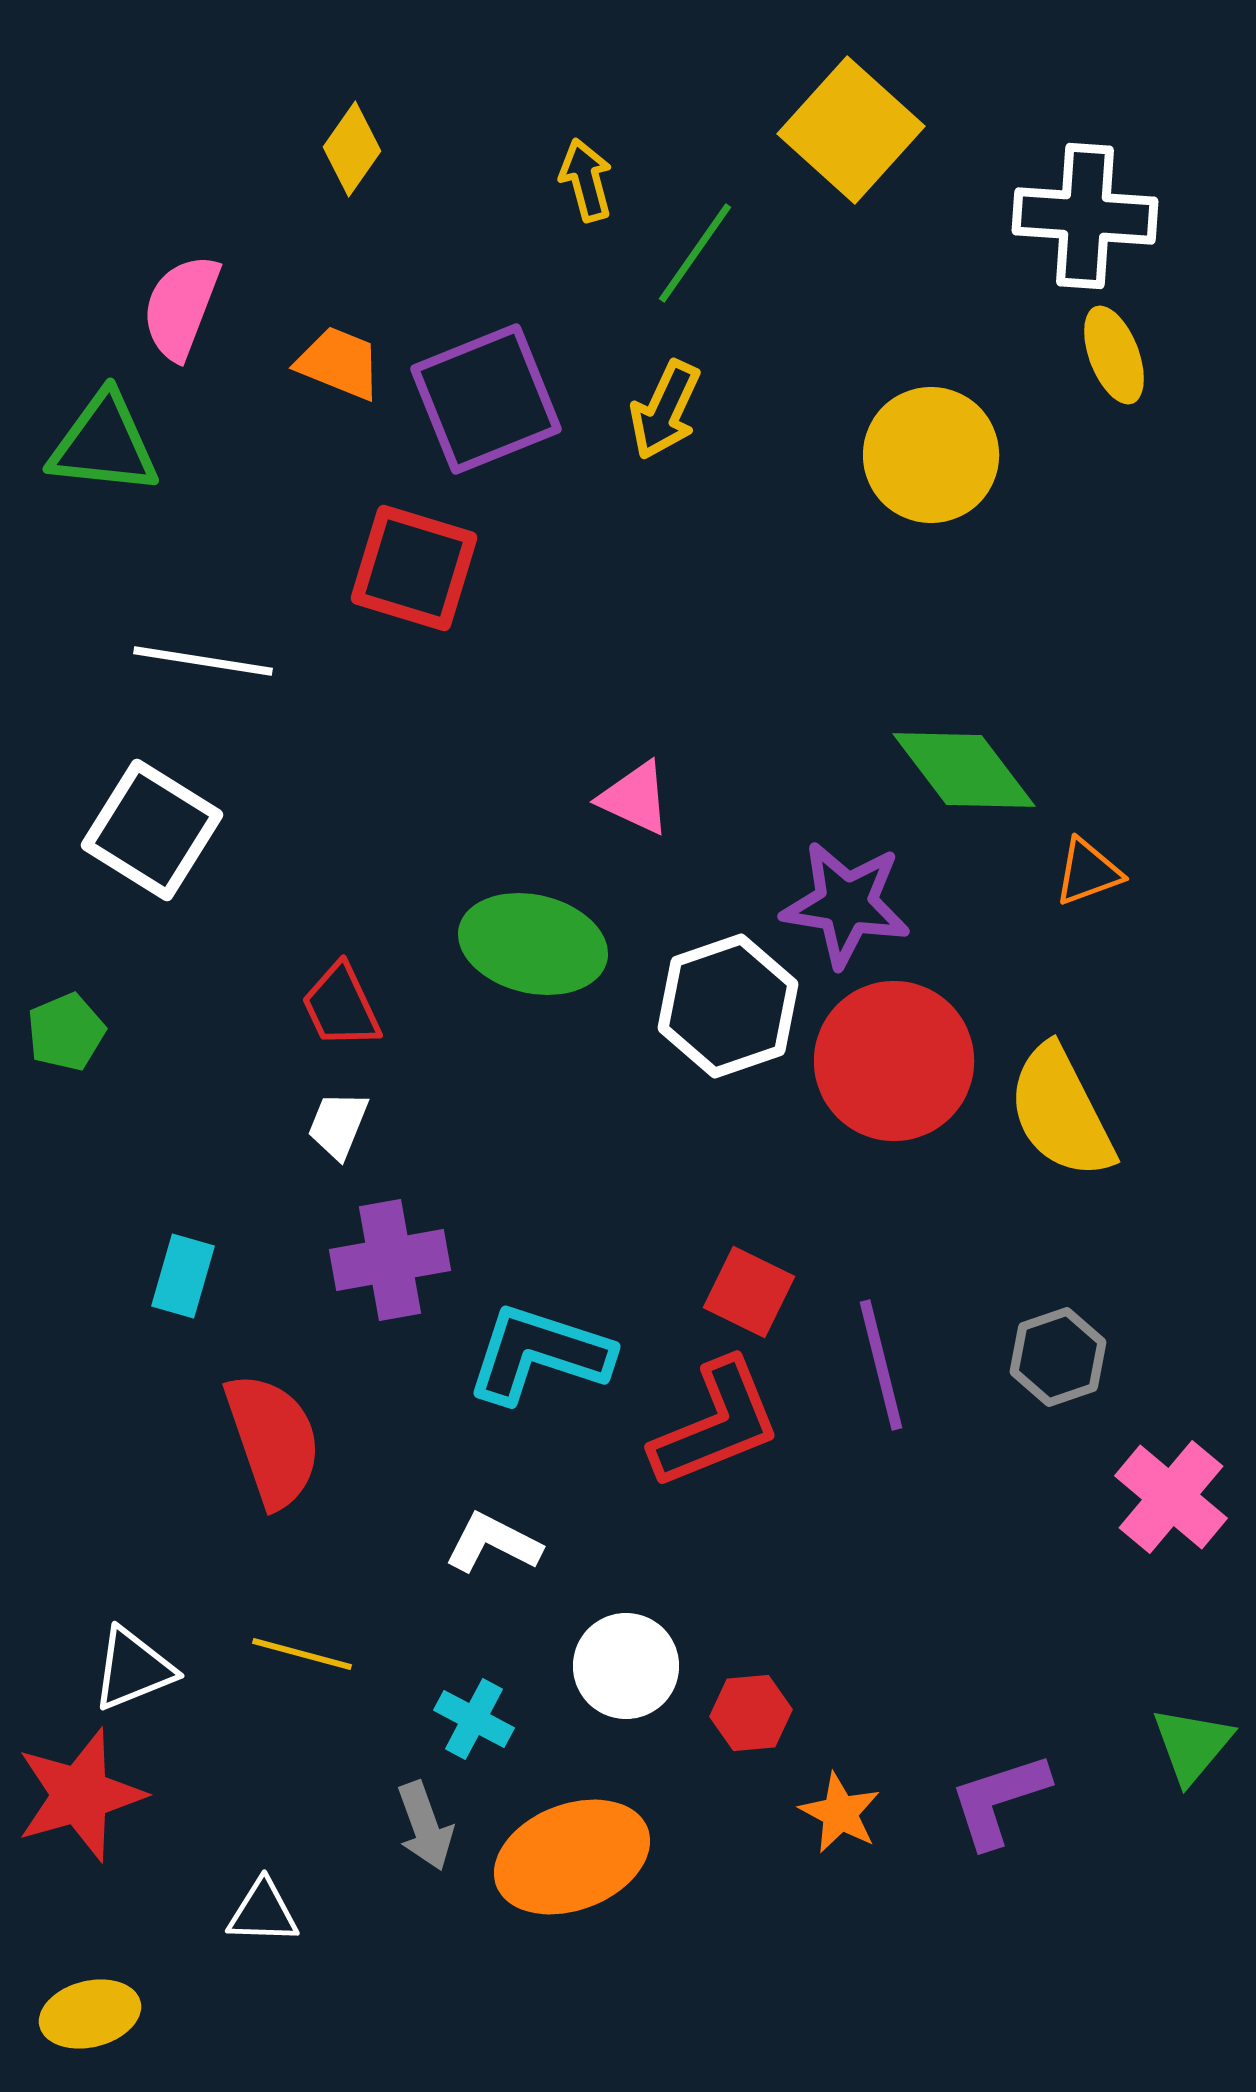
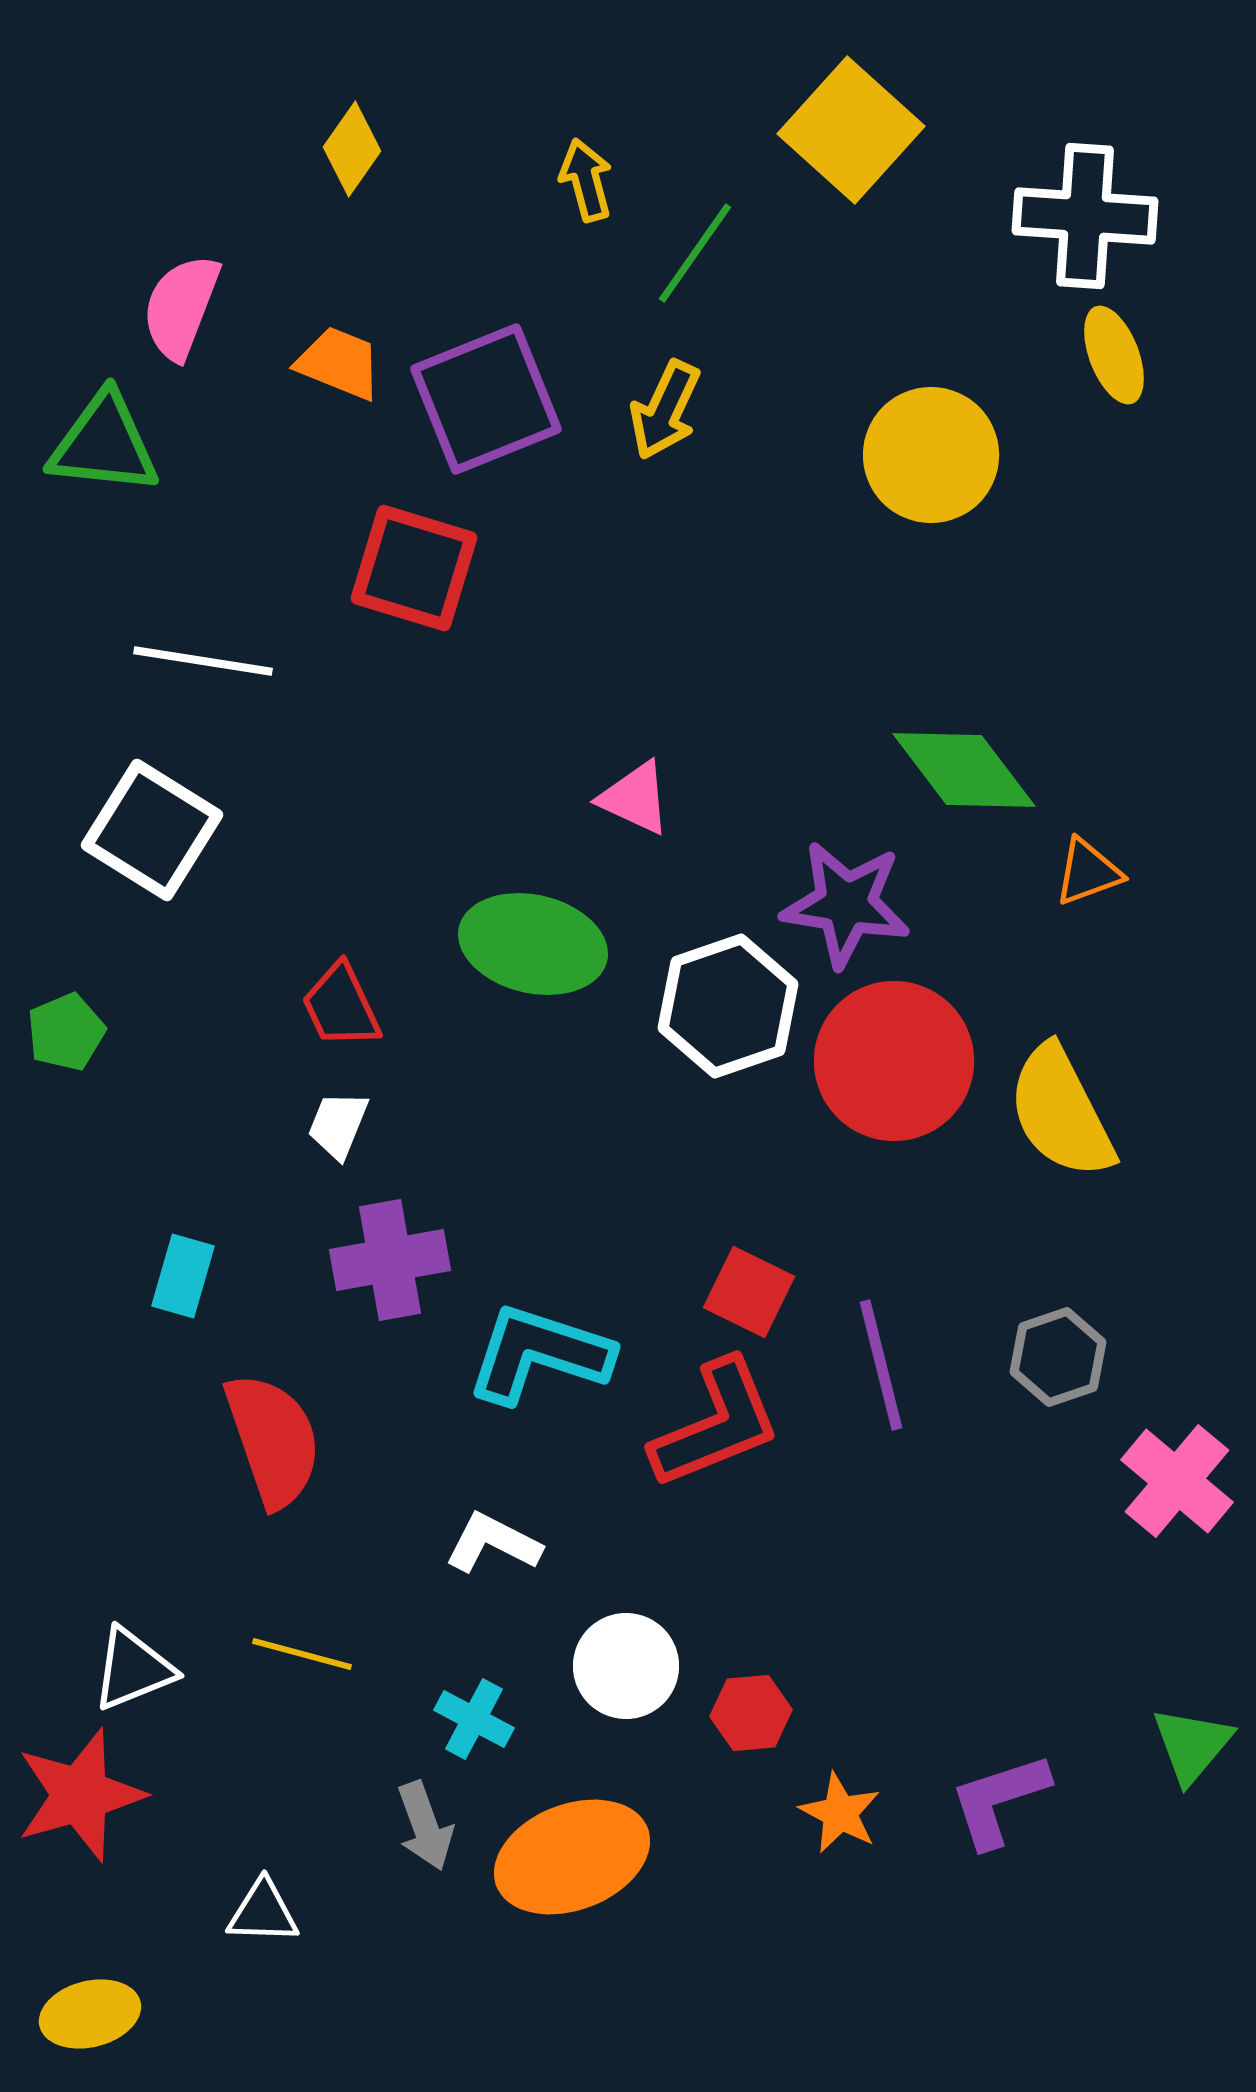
pink cross at (1171, 1497): moved 6 px right, 16 px up
